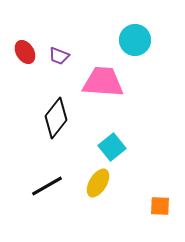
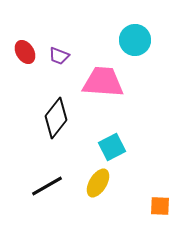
cyan square: rotated 12 degrees clockwise
